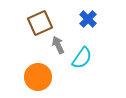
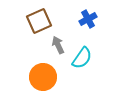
blue cross: rotated 18 degrees clockwise
brown square: moved 1 px left, 2 px up
orange circle: moved 5 px right
